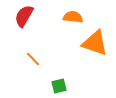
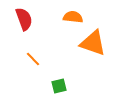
red semicircle: moved 3 px down; rotated 130 degrees clockwise
orange triangle: moved 2 px left
